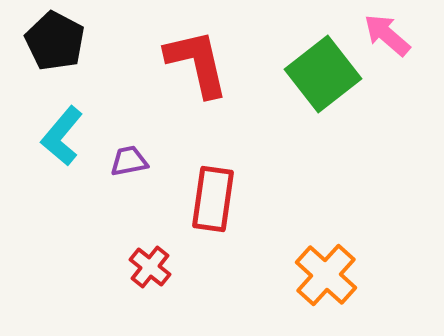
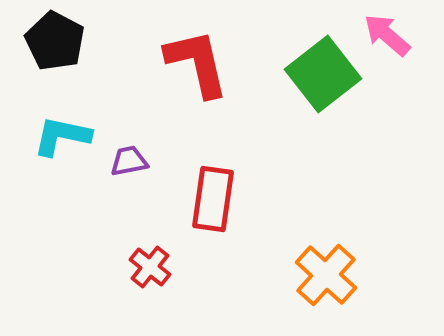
cyan L-shape: rotated 62 degrees clockwise
